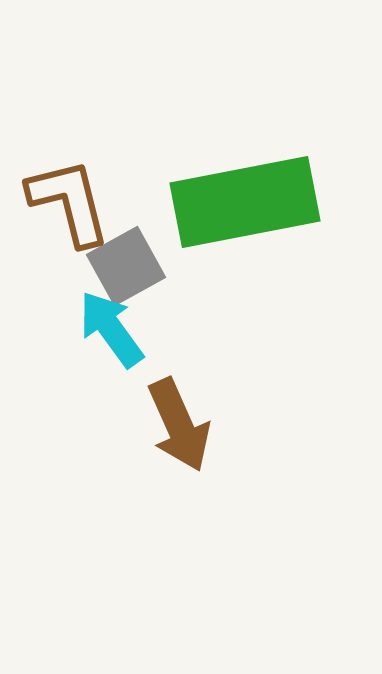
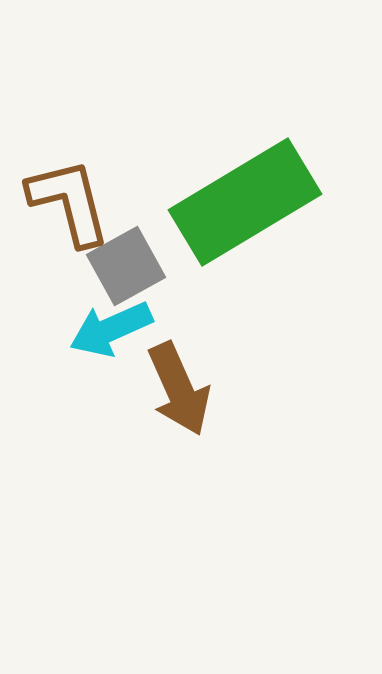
green rectangle: rotated 20 degrees counterclockwise
cyan arrow: rotated 78 degrees counterclockwise
brown arrow: moved 36 px up
